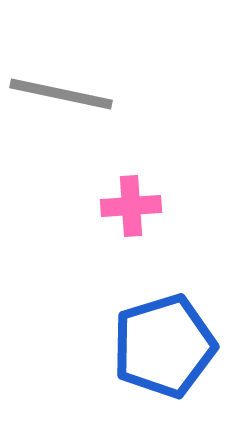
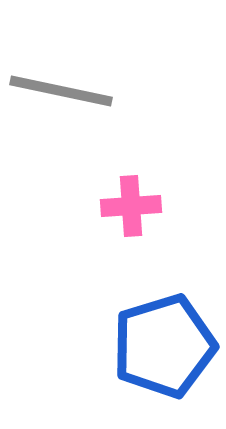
gray line: moved 3 px up
